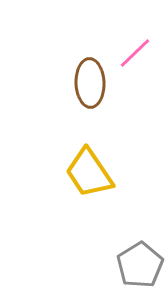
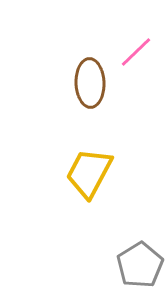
pink line: moved 1 px right, 1 px up
yellow trapezoid: rotated 62 degrees clockwise
